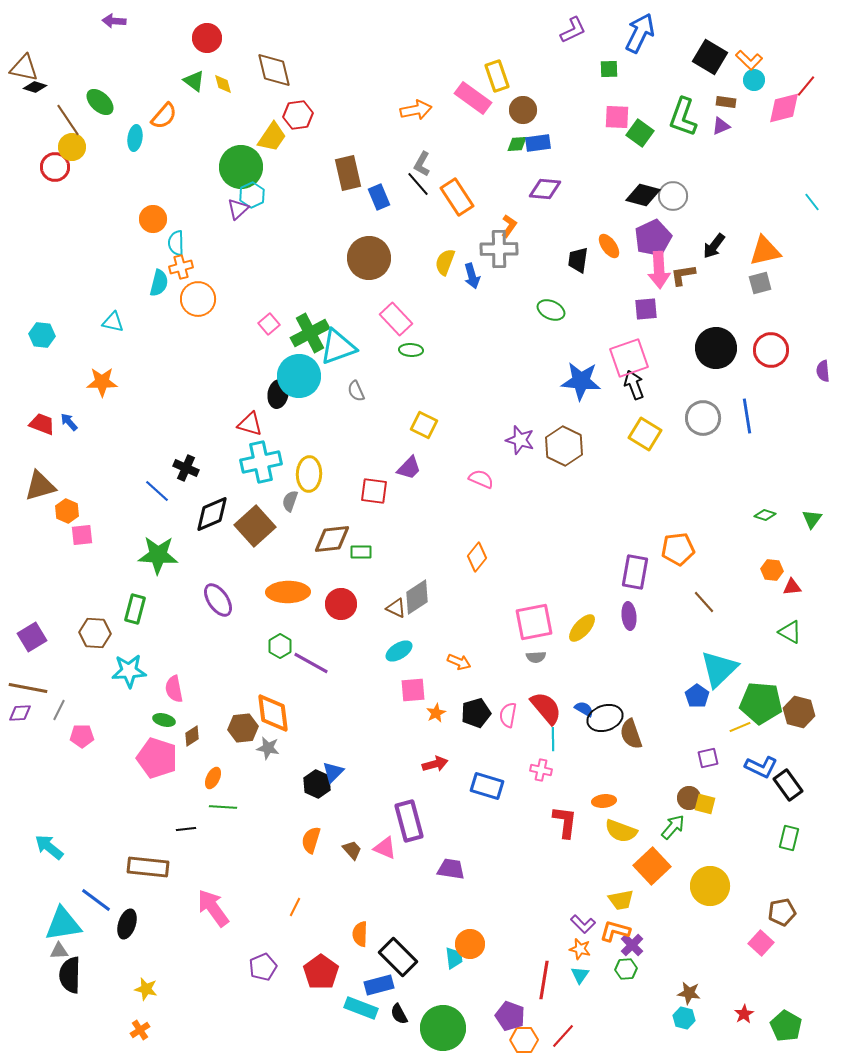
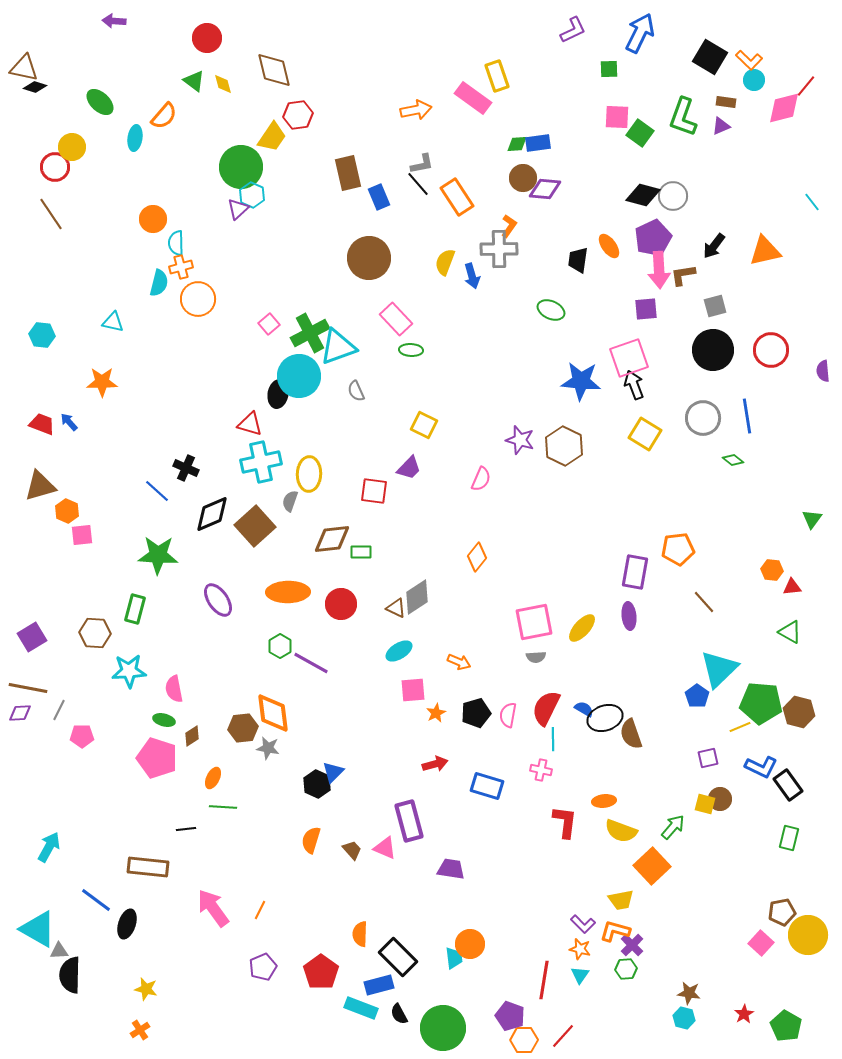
brown circle at (523, 110): moved 68 px down
brown line at (68, 120): moved 17 px left, 94 px down
gray L-shape at (422, 164): rotated 130 degrees counterclockwise
cyan hexagon at (252, 195): rotated 10 degrees counterclockwise
gray square at (760, 283): moved 45 px left, 23 px down
black circle at (716, 348): moved 3 px left, 2 px down
pink semicircle at (481, 479): rotated 90 degrees clockwise
green diamond at (765, 515): moved 32 px left, 55 px up; rotated 20 degrees clockwise
red semicircle at (546, 708): rotated 114 degrees counterclockwise
brown circle at (689, 798): moved 31 px right, 1 px down
cyan arrow at (49, 847): rotated 80 degrees clockwise
yellow circle at (710, 886): moved 98 px right, 49 px down
orange line at (295, 907): moved 35 px left, 3 px down
cyan triangle at (63, 924): moved 25 px left, 5 px down; rotated 39 degrees clockwise
